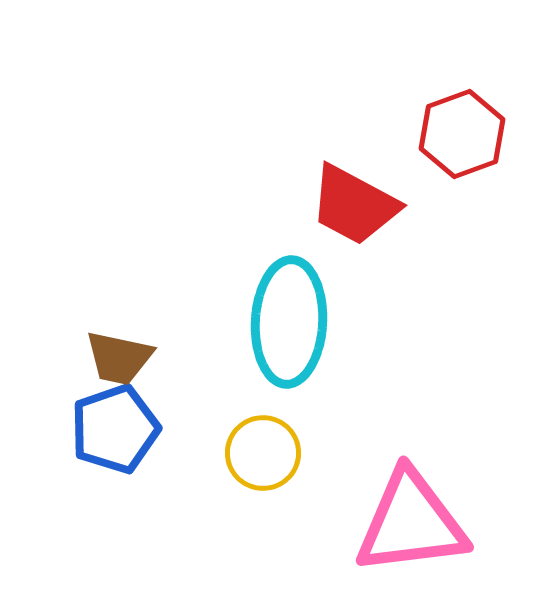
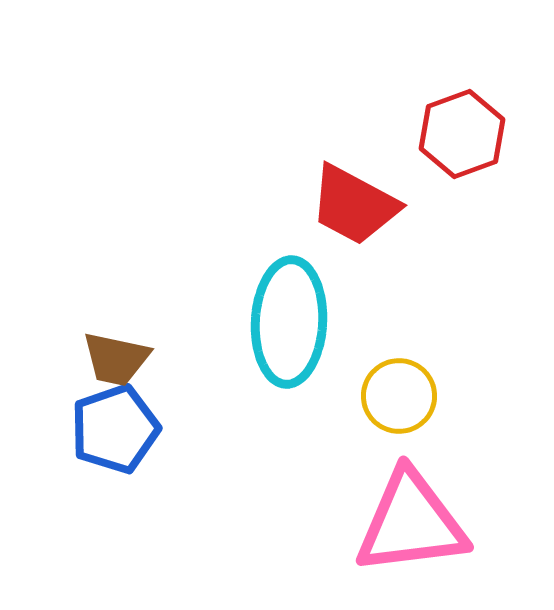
brown trapezoid: moved 3 px left, 1 px down
yellow circle: moved 136 px right, 57 px up
